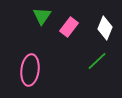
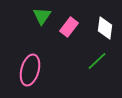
white diamond: rotated 15 degrees counterclockwise
pink ellipse: rotated 8 degrees clockwise
